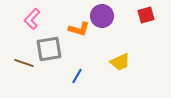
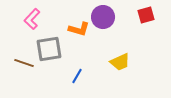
purple circle: moved 1 px right, 1 px down
